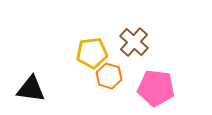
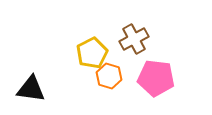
brown cross: moved 3 px up; rotated 20 degrees clockwise
yellow pentagon: rotated 20 degrees counterclockwise
pink pentagon: moved 10 px up
